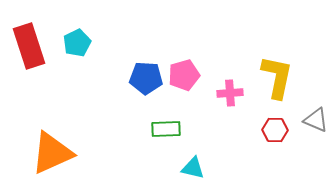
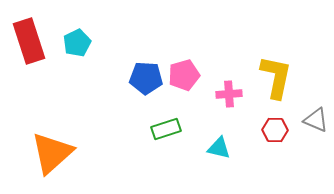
red rectangle: moved 5 px up
yellow L-shape: moved 1 px left
pink cross: moved 1 px left, 1 px down
green rectangle: rotated 16 degrees counterclockwise
orange triangle: rotated 18 degrees counterclockwise
cyan triangle: moved 26 px right, 20 px up
